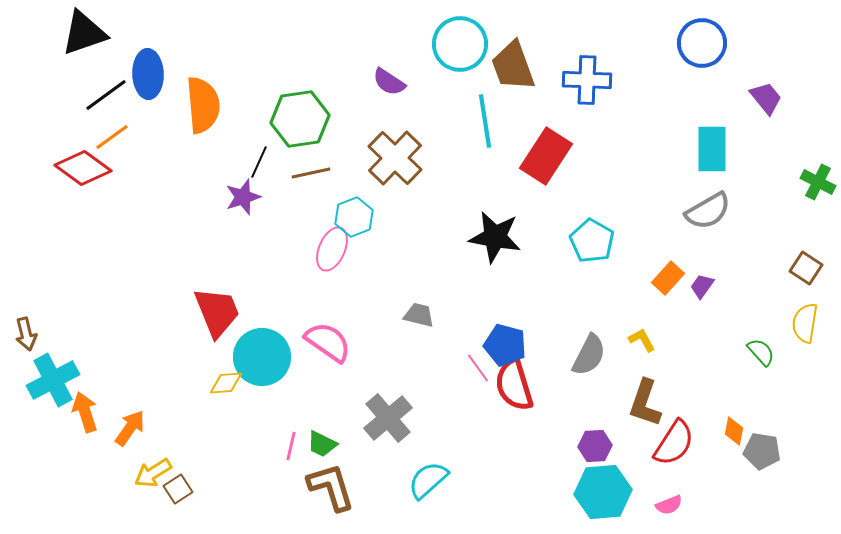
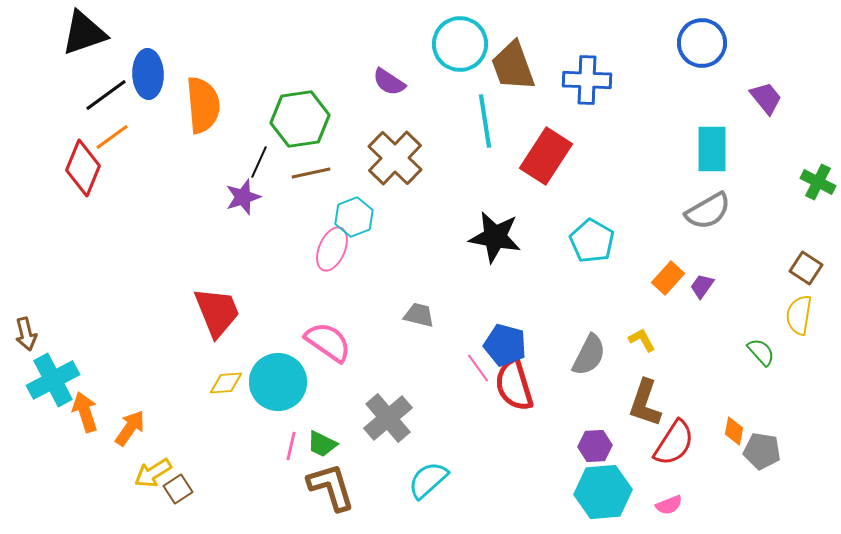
red diamond at (83, 168): rotated 76 degrees clockwise
yellow semicircle at (805, 323): moved 6 px left, 8 px up
cyan circle at (262, 357): moved 16 px right, 25 px down
